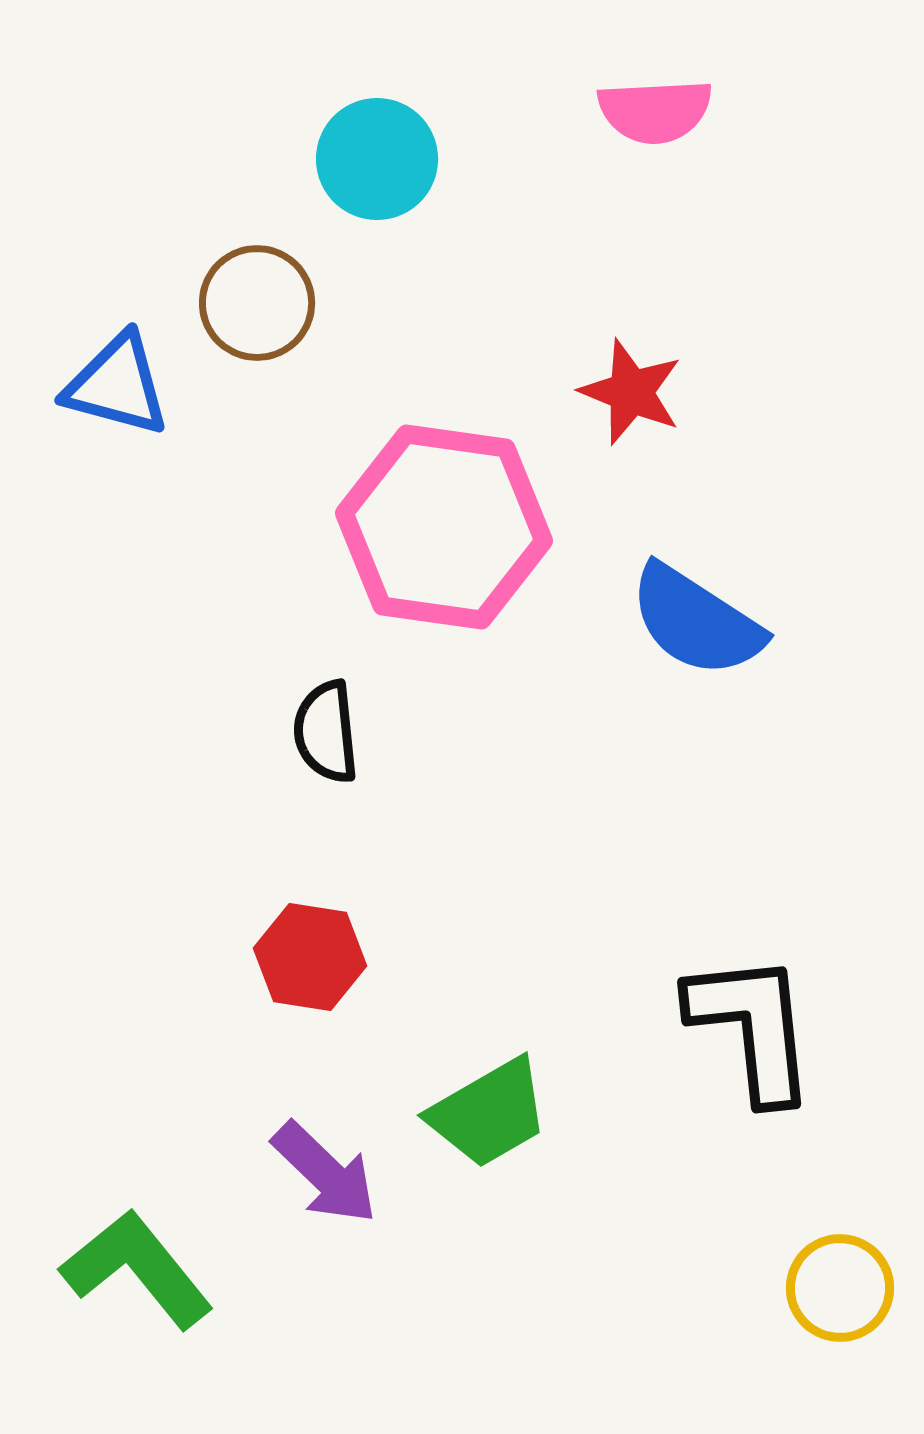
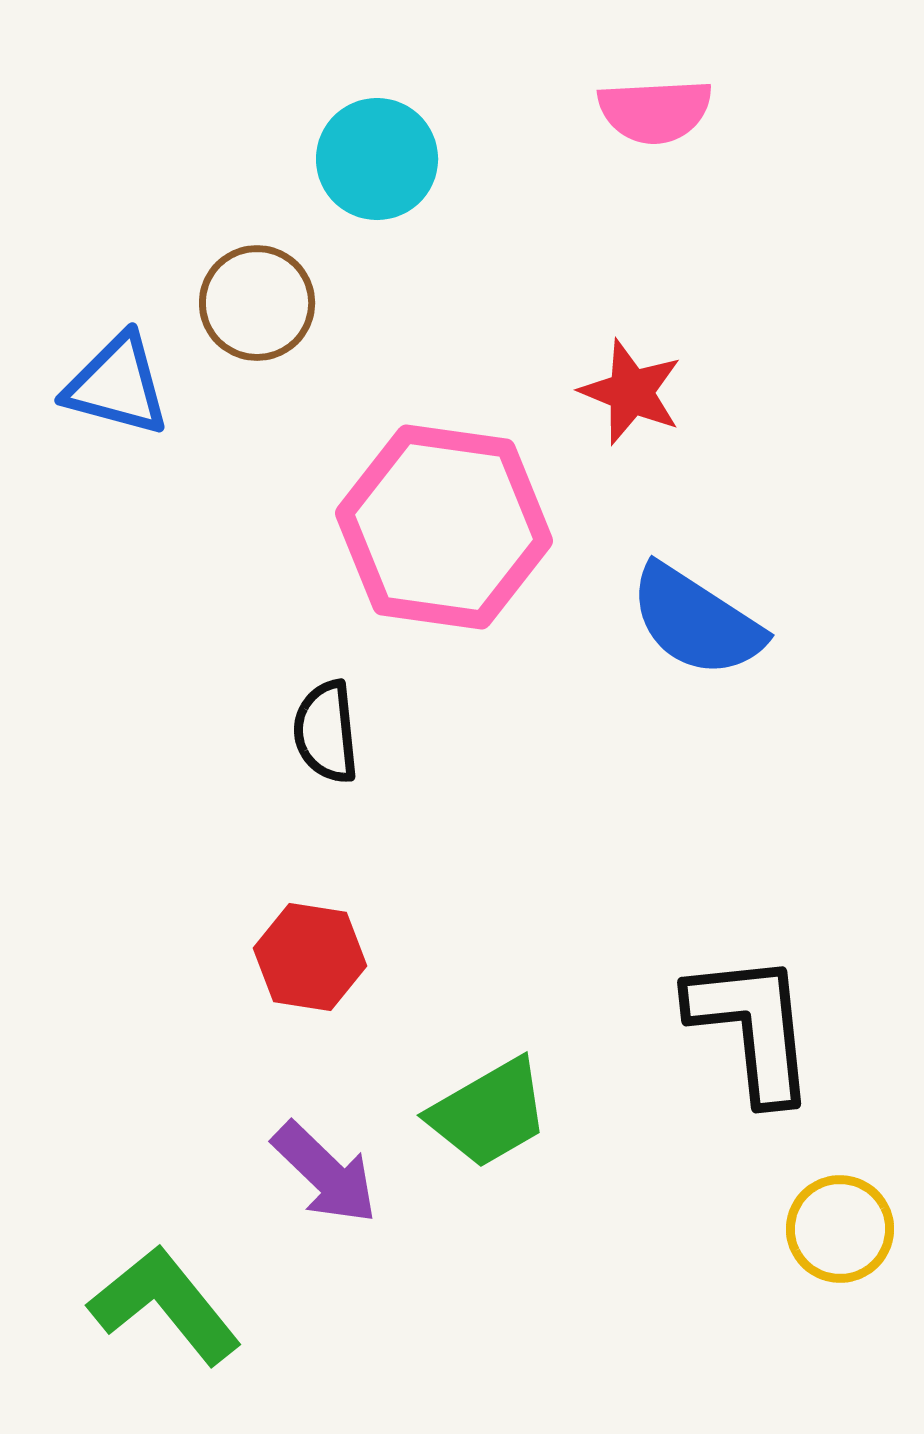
green L-shape: moved 28 px right, 36 px down
yellow circle: moved 59 px up
